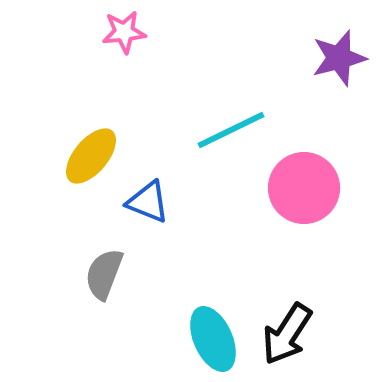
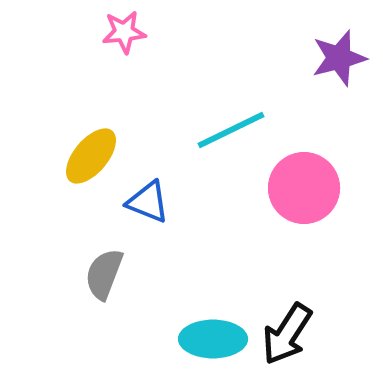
cyan ellipse: rotated 66 degrees counterclockwise
